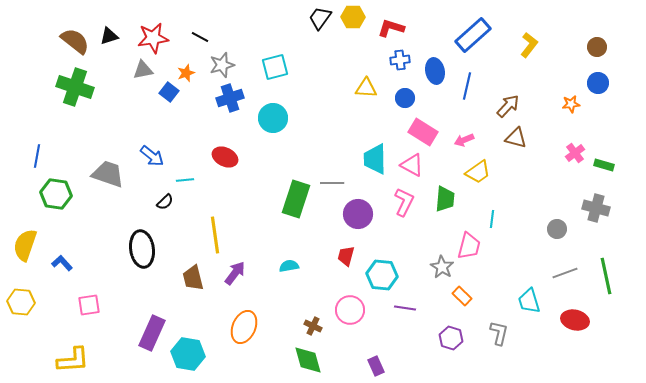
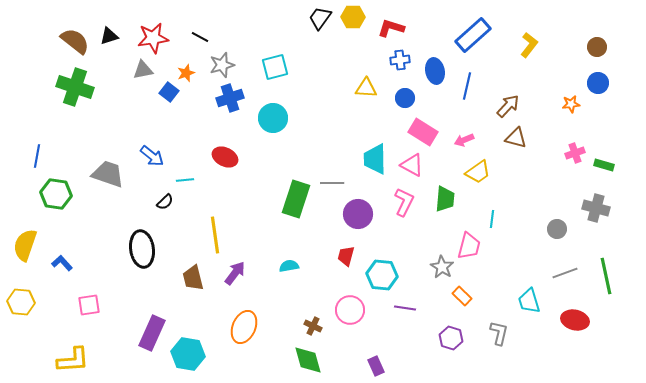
pink cross at (575, 153): rotated 18 degrees clockwise
